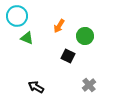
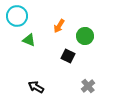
green triangle: moved 2 px right, 2 px down
gray cross: moved 1 px left, 1 px down
